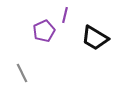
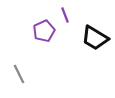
purple line: rotated 35 degrees counterclockwise
gray line: moved 3 px left, 1 px down
